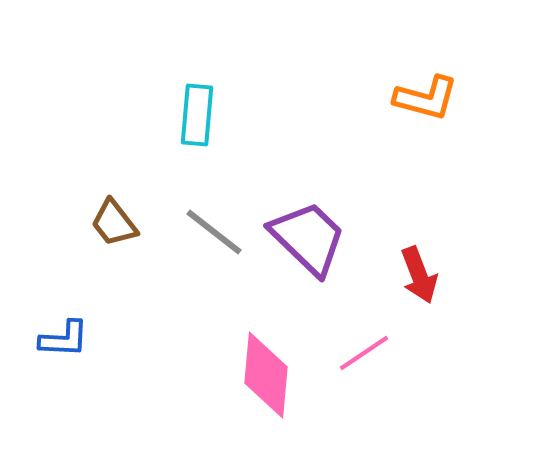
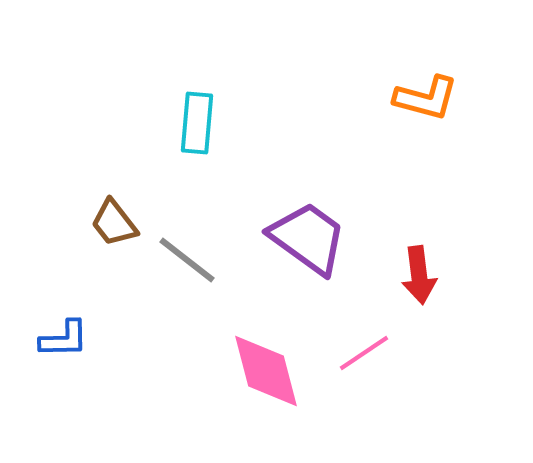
cyan rectangle: moved 8 px down
gray line: moved 27 px left, 28 px down
purple trapezoid: rotated 8 degrees counterclockwise
red arrow: rotated 14 degrees clockwise
blue L-shape: rotated 4 degrees counterclockwise
pink diamond: moved 4 px up; rotated 20 degrees counterclockwise
